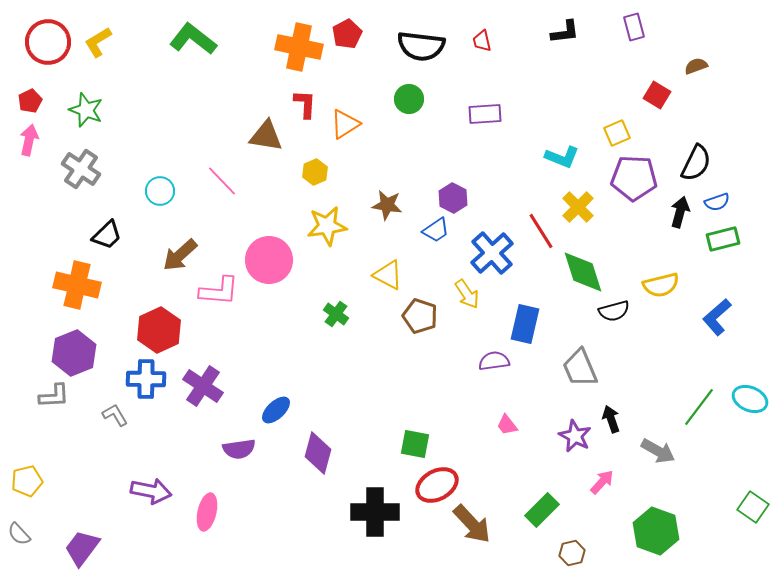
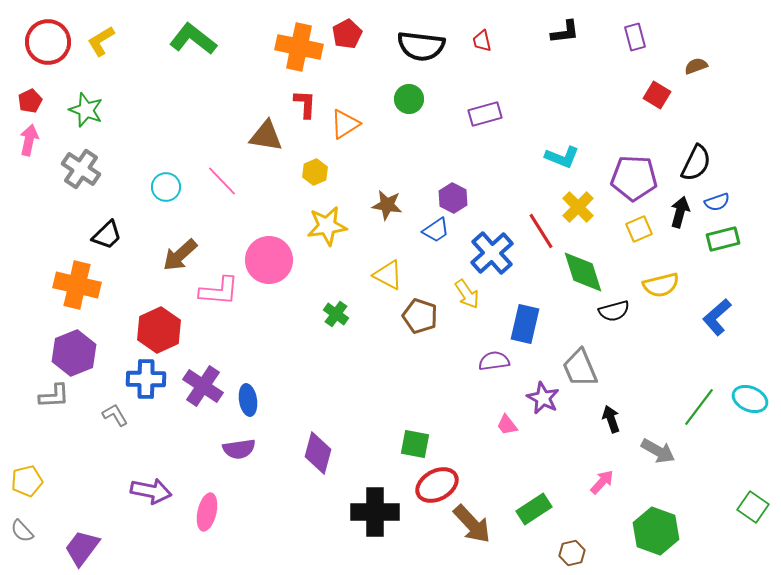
purple rectangle at (634, 27): moved 1 px right, 10 px down
yellow L-shape at (98, 42): moved 3 px right, 1 px up
purple rectangle at (485, 114): rotated 12 degrees counterclockwise
yellow square at (617, 133): moved 22 px right, 96 px down
cyan circle at (160, 191): moved 6 px right, 4 px up
blue ellipse at (276, 410): moved 28 px left, 10 px up; rotated 56 degrees counterclockwise
purple star at (575, 436): moved 32 px left, 38 px up
green rectangle at (542, 510): moved 8 px left, 1 px up; rotated 12 degrees clockwise
gray semicircle at (19, 534): moved 3 px right, 3 px up
